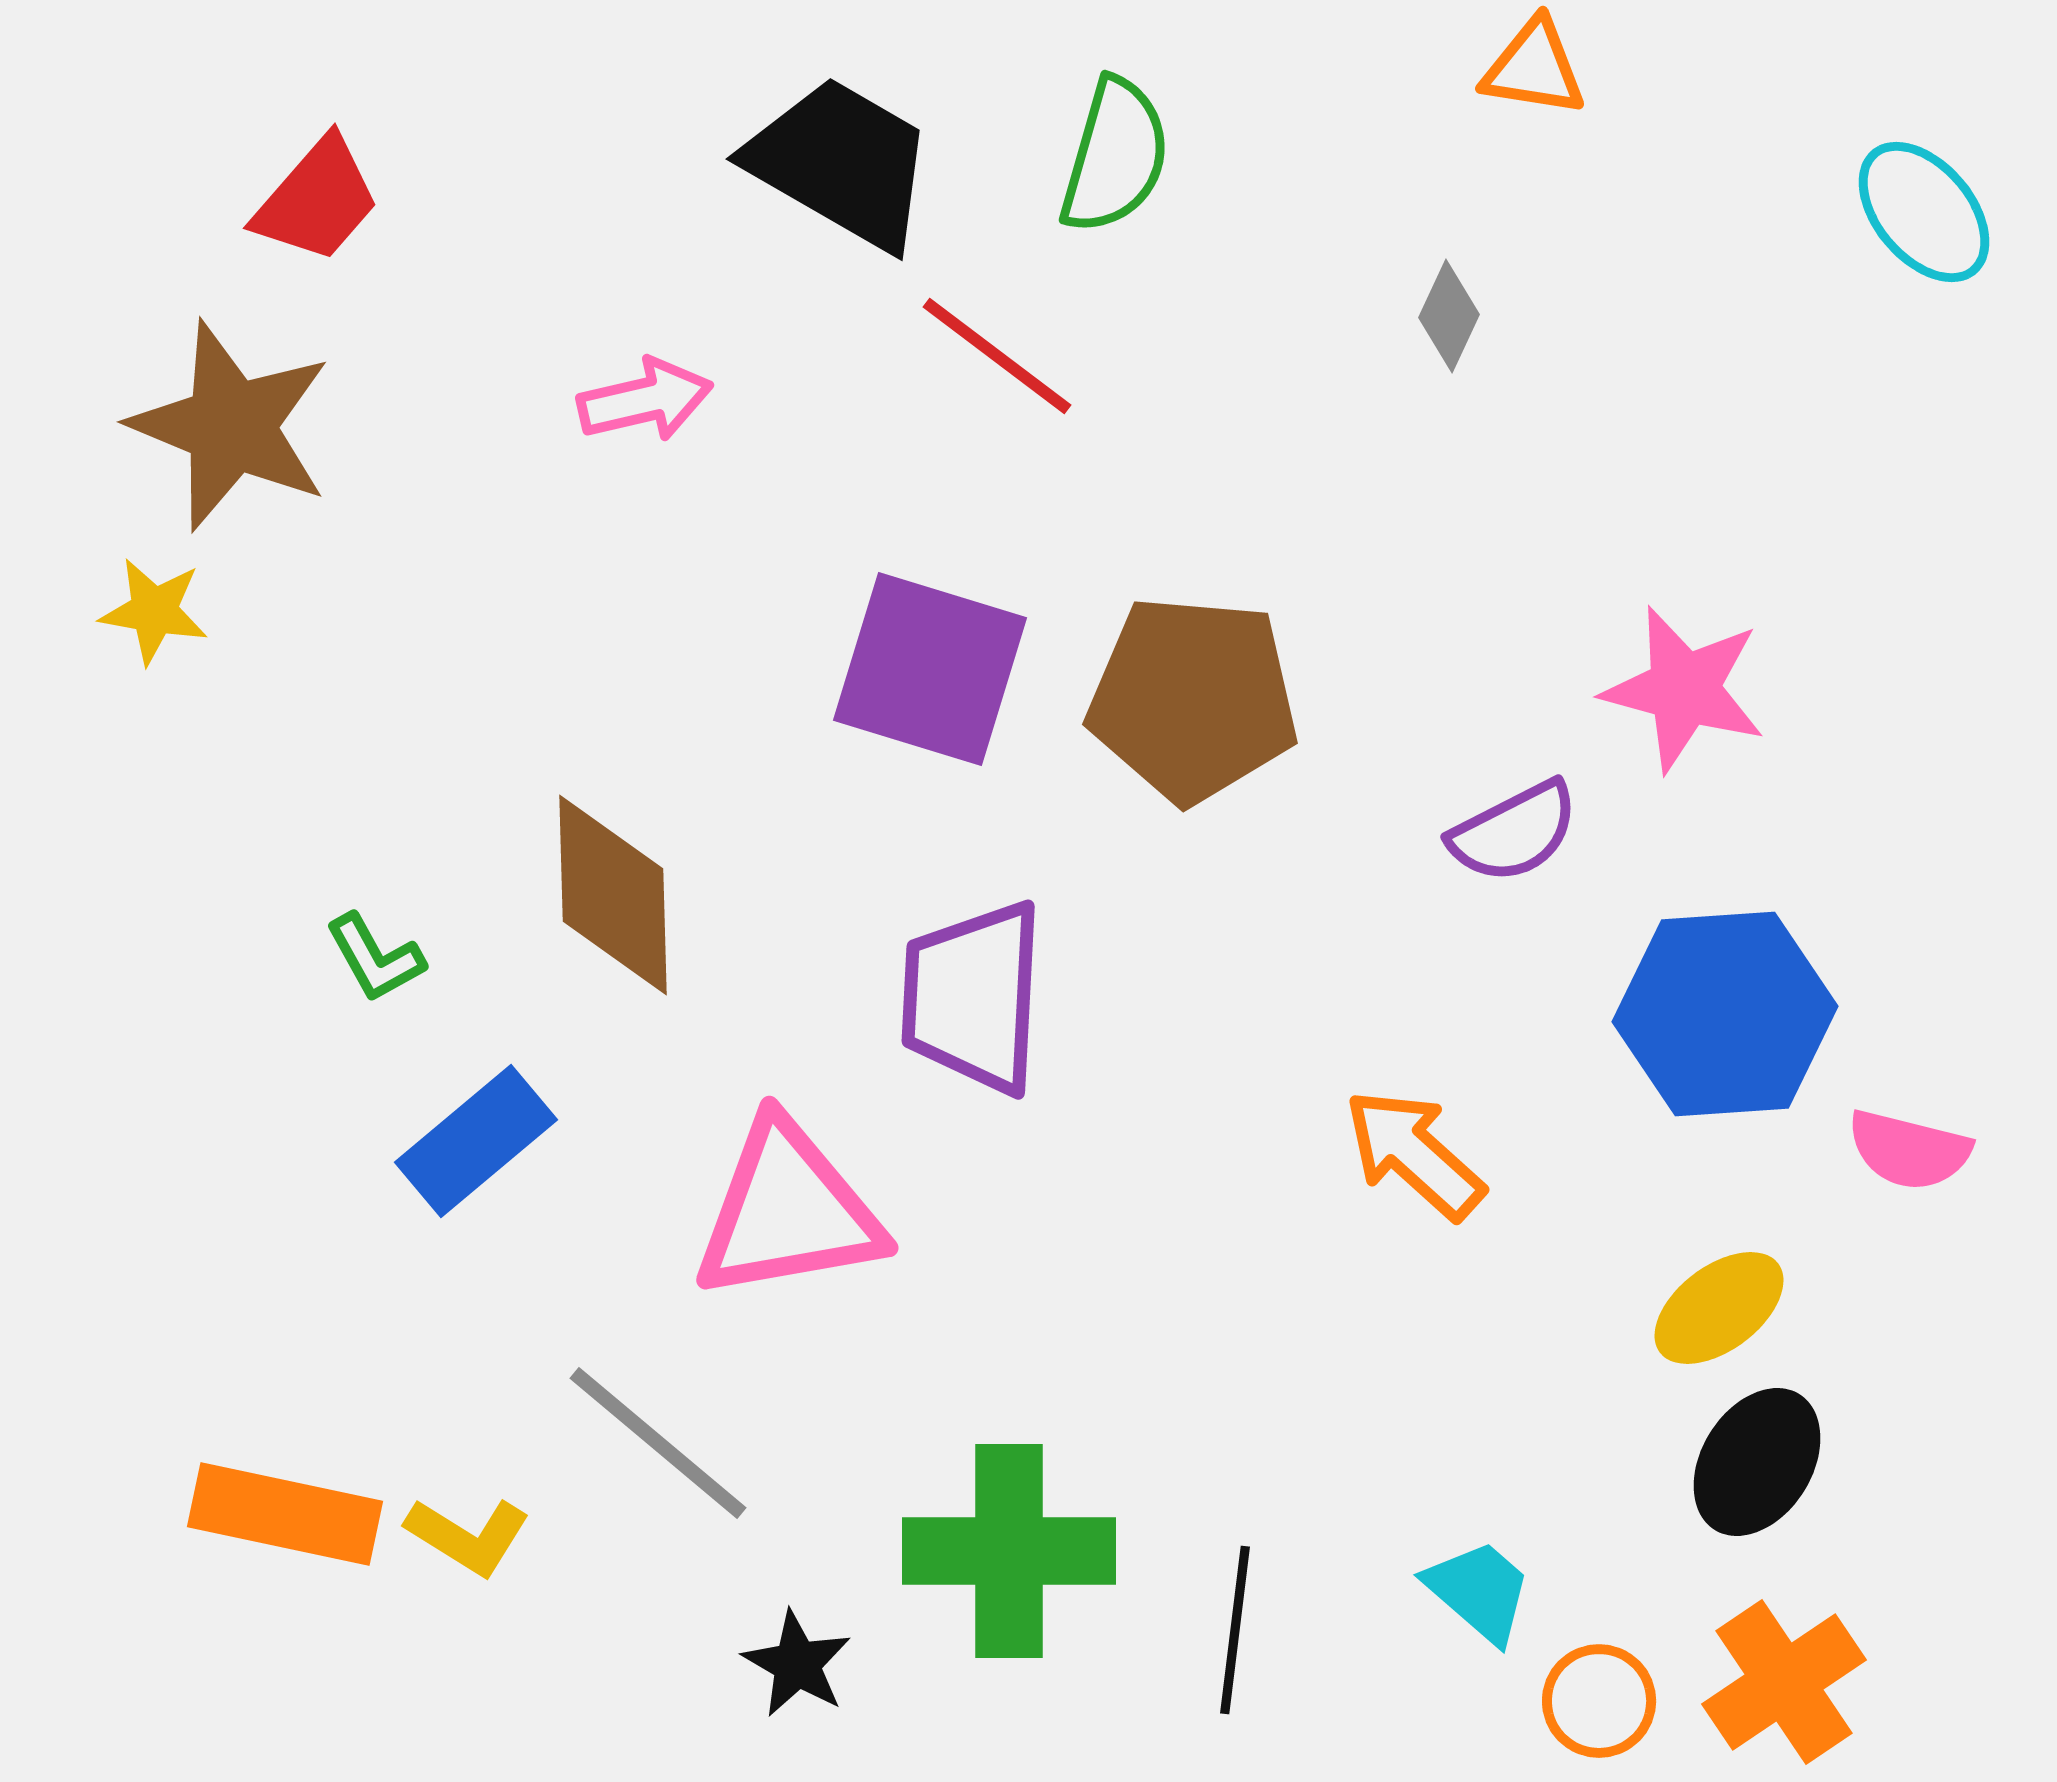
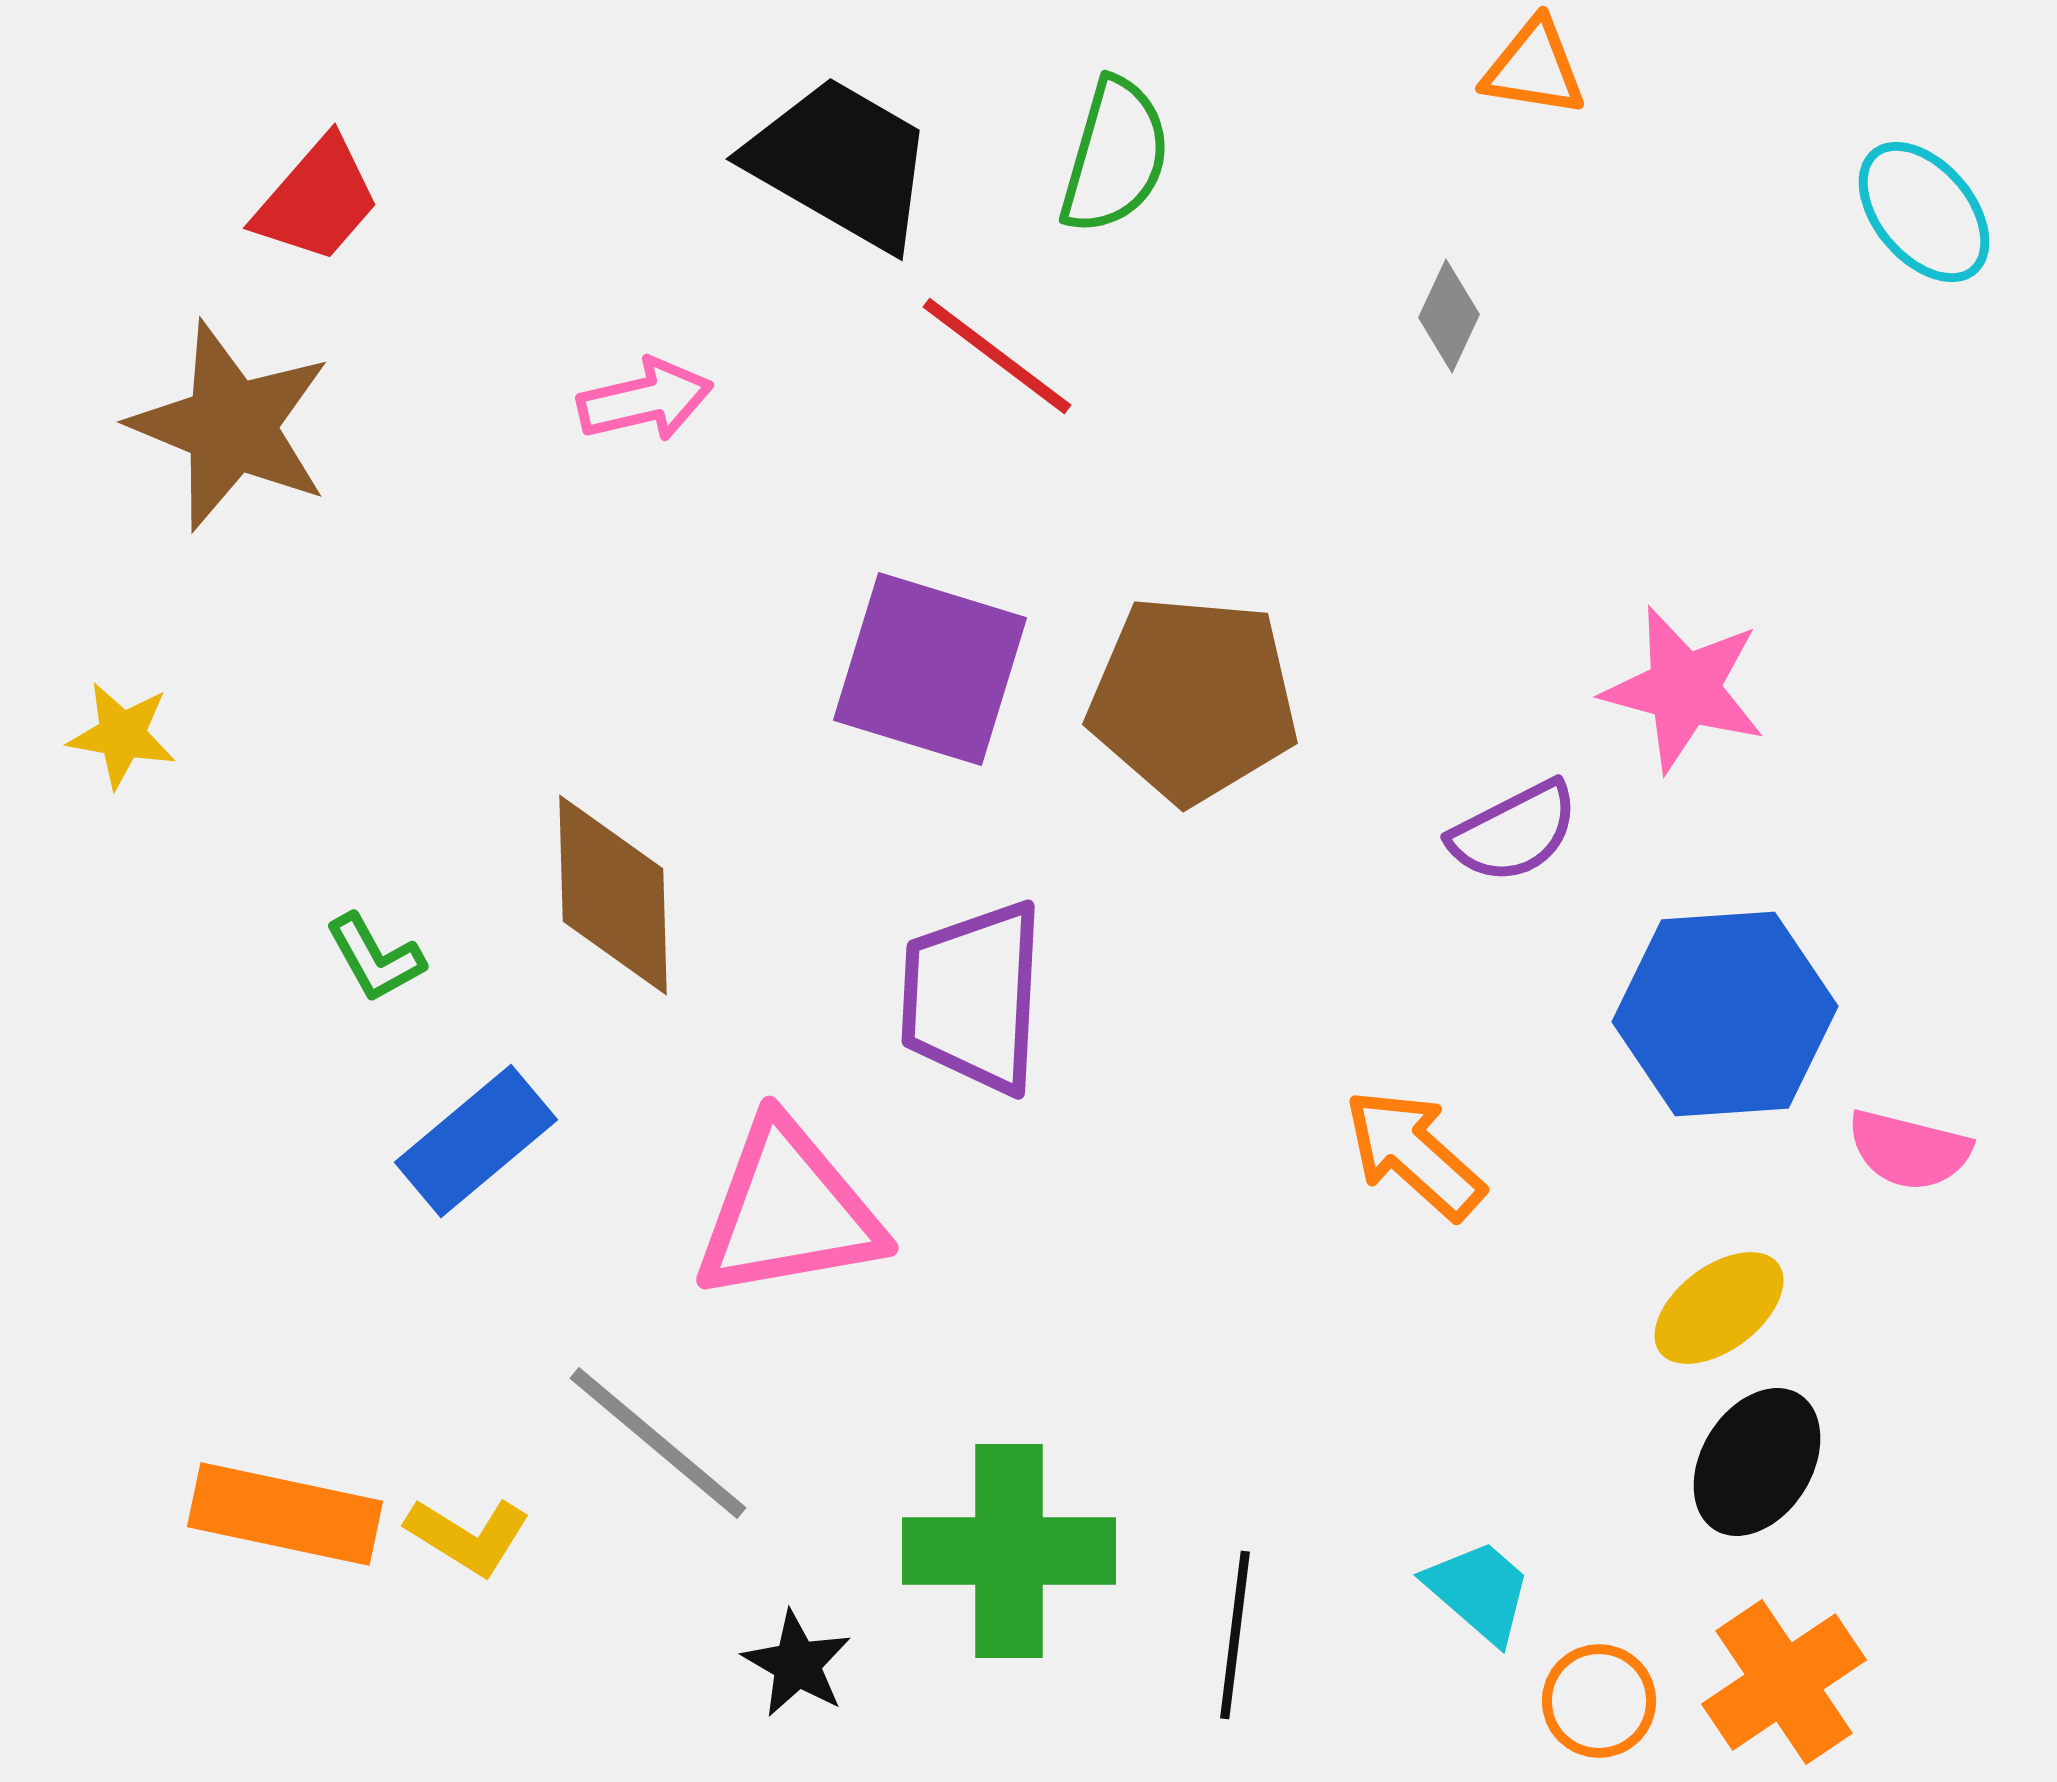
yellow star: moved 32 px left, 124 px down
black line: moved 5 px down
